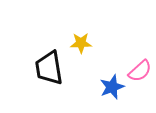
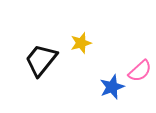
yellow star: rotated 15 degrees counterclockwise
black trapezoid: moved 8 px left, 8 px up; rotated 48 degrees clockwise
